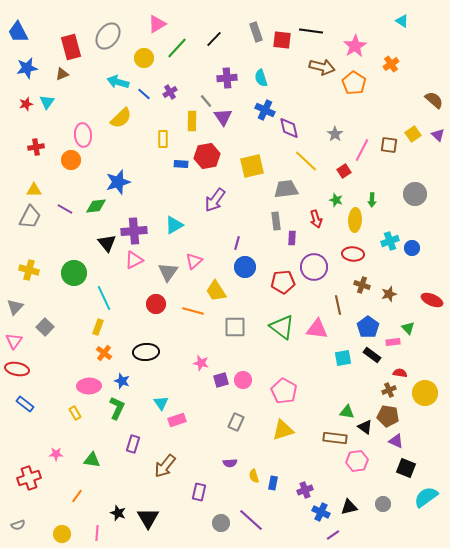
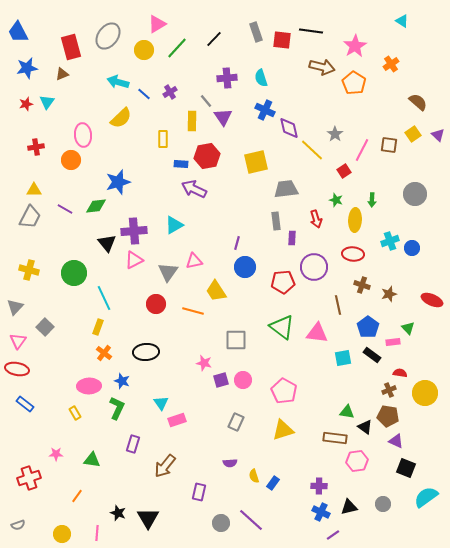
yellow circle at (144, 58): moved 8 px up
brown semicircle at (434, 100): moved 16 px left, 2 px down
yellow line at (306, 161): moved 6 px right, 11 px up
yellow square at (252, 166): moved 4 px right, 4 px up
purple arrow at (215, 200): moved 21 px left, 11 px up; rotated 80 degrees clockwise
pink triangle at (194, 261): rotated 30 degrees clockwise
gray square at (235, 327): moved 1 px right, 13 px down
pink triangle at (317, 329): moved 4 px down
pink triangle at (14, 341): moved 4 px right
pink star at (201, 363): moved 3 px right
blue rectangle at (273, 483): rotated 24 degrees clockwise
purple cross at (305, 490): moved 14 px right, 4 px up; rotated 21 degrees clockwise
